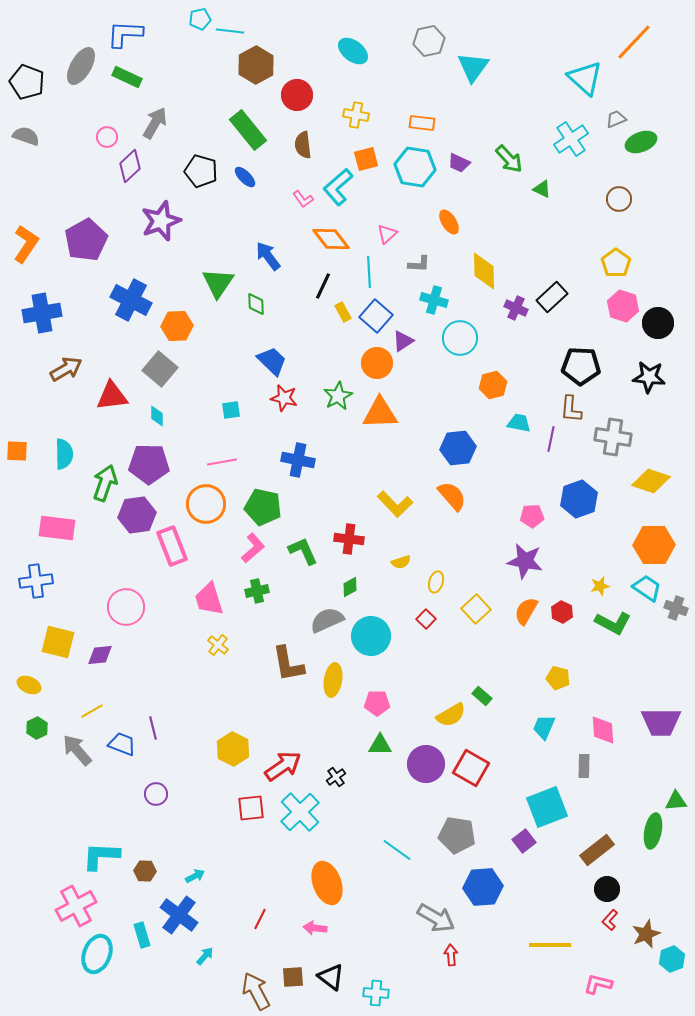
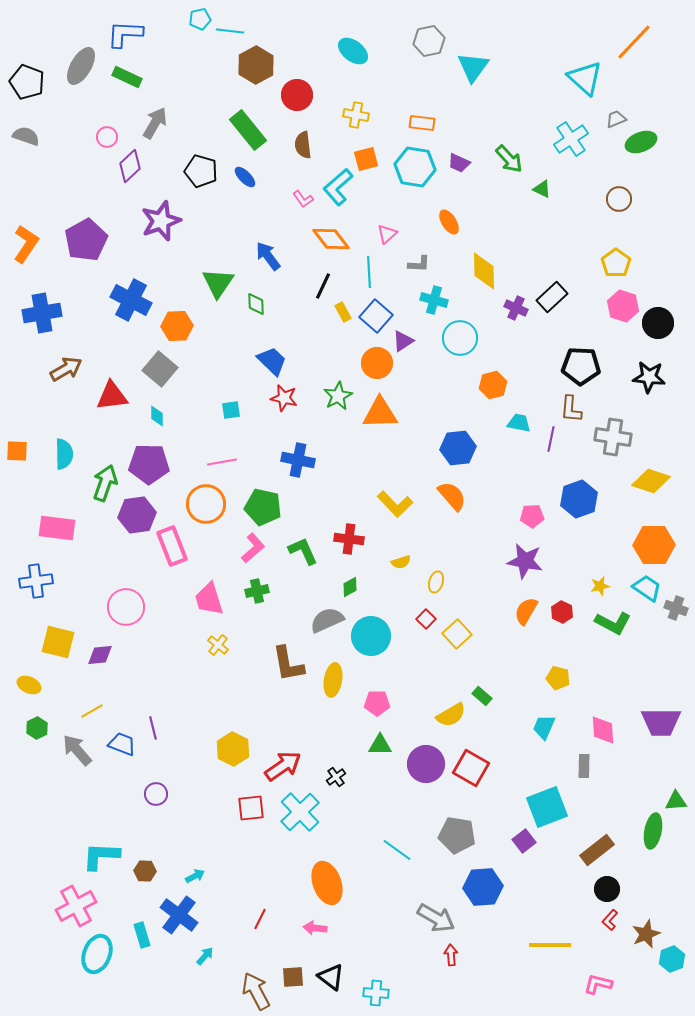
yellow square at (476, 609): moved 19 px left, 25 px down
